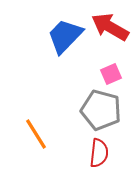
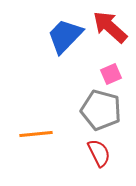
red arrow: rotated 12 degrees clockwise
orange line: rotated 64 degrees counterclockwise
red semicircle: rotated 32 degrees counterclockwise
